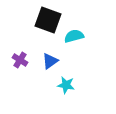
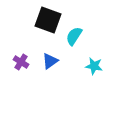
cyan semicircle: rotated 42 degrees counterclockwise
purple cross: moved 1 px right, 2 px down
cyan star: moved 28 px right, 19 px up
